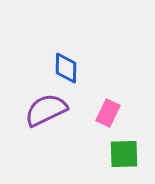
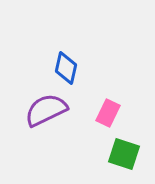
blue diamond: rotated 12 degrees clockwise
green square: rotated 20 degrees clockwise
